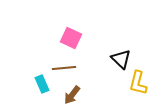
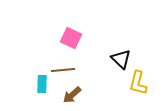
brown line: moved 1 px left, 2 px down
cyan rectangle: rotated 24 degrees clockwise
brown arrow: rotated 12 degrees clockwise
